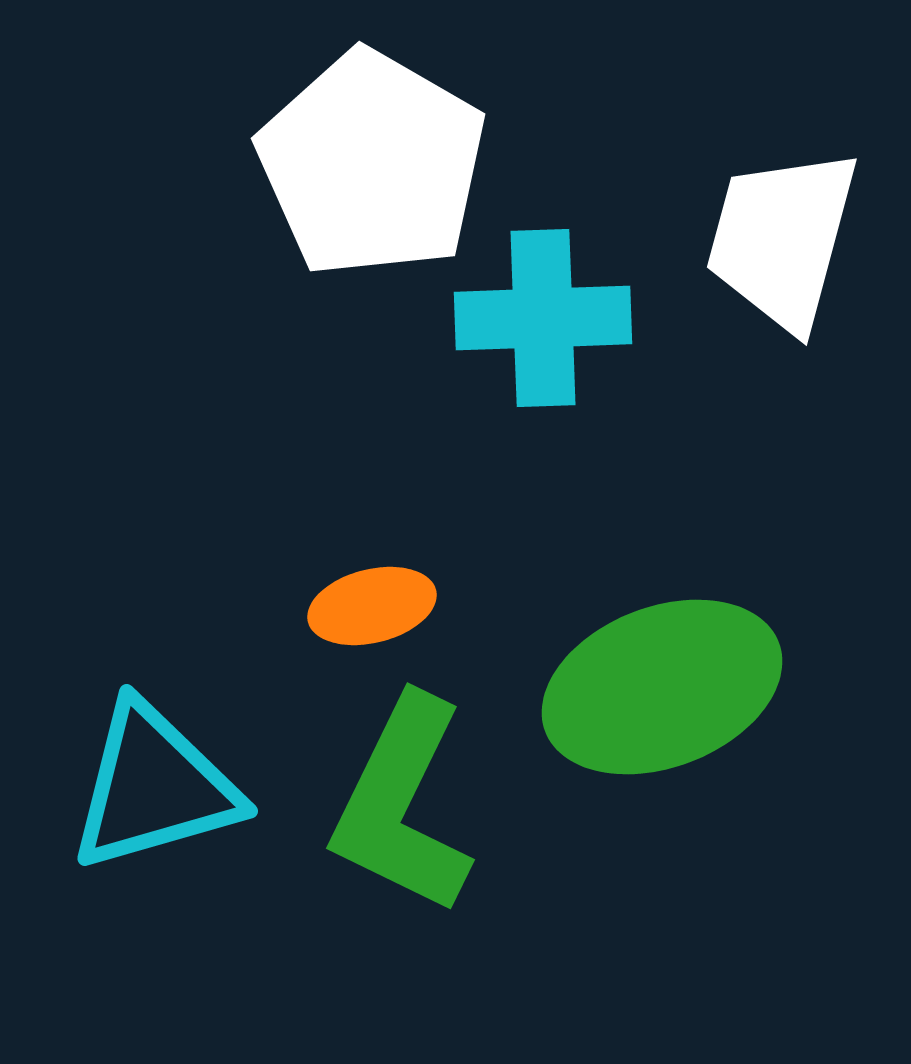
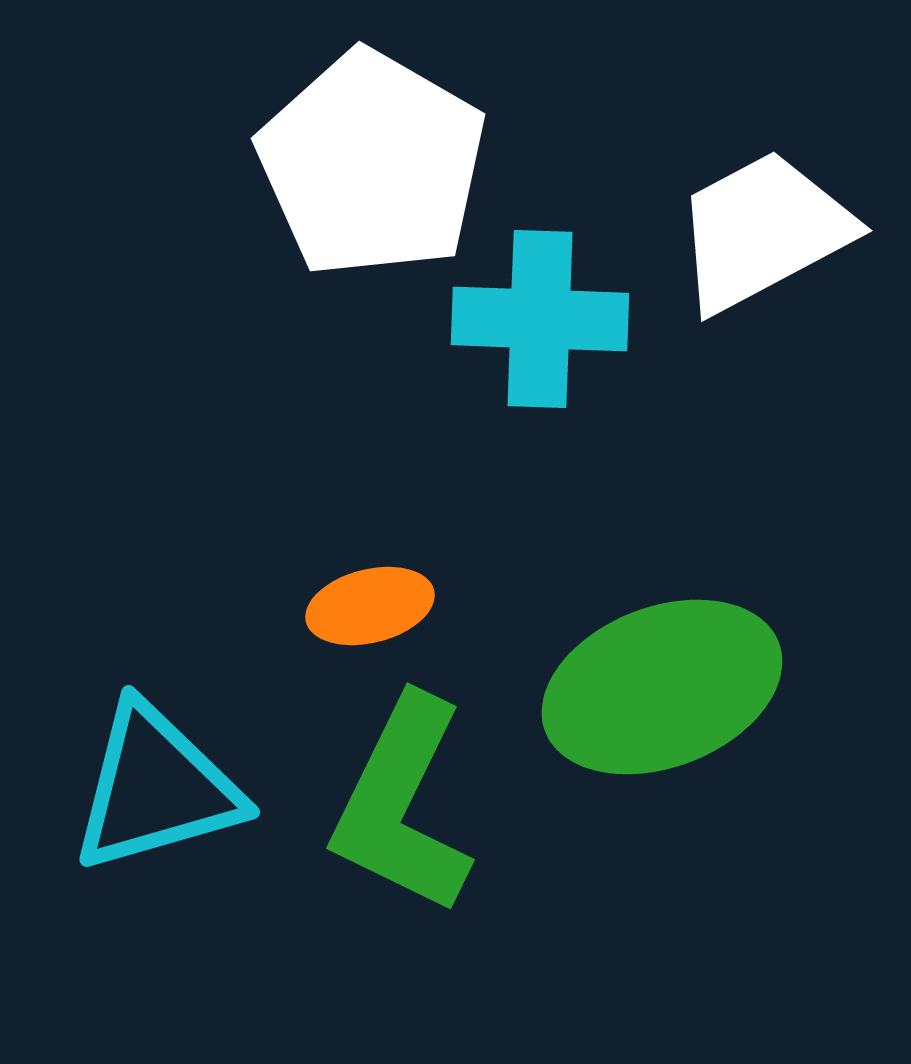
white trapezoid: moved 19 px left, 8 px up; rotated 47 degrees clockwise
cyan cross: moved 3 px left, 1 px down; rotated 4 degrees clockwise
orange ellipse: moved 2 px left
cyan triangle: moved 2 px right, 1 px down
